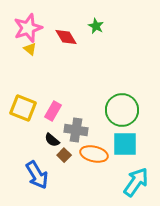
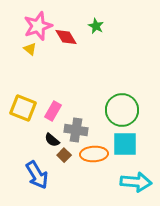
pink star: moved 10 px right, 2 px up
orange ellipse: rotated 16 degrees counterclockwise
cyan arrow: rotated 60 degrees clockwise
